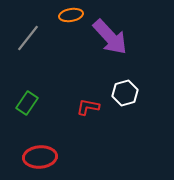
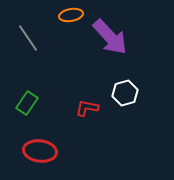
gray line: rotated 72 degrees counterclockwise
red L-shape: moved 1 px left, 1 px down
red ellipse: moved 6 px up; rotated 12 degrees clockwise
